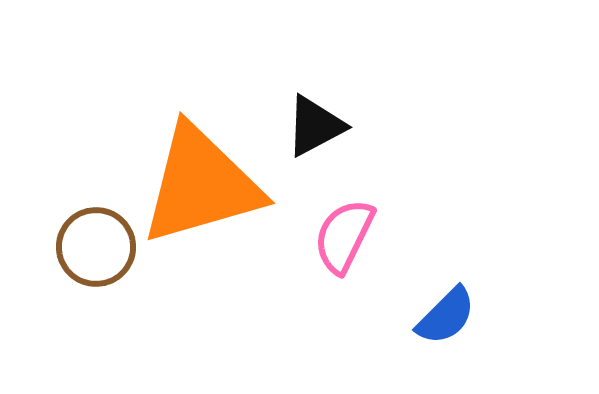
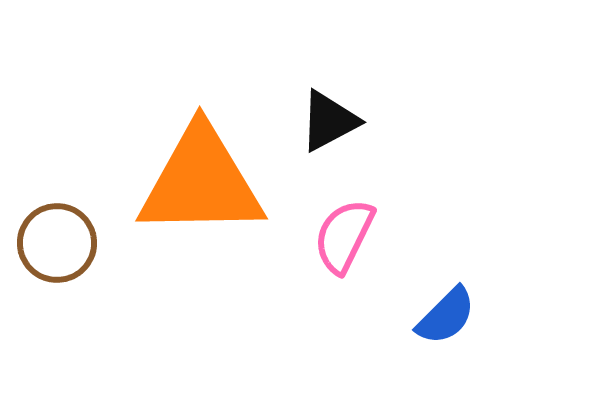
black triangle: moved 14 px right, 5 px up
orange triangle: moved 3 px up; rotated 15 degrees clockwise
brown circle: moved 39 px left, 4 px up
